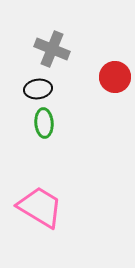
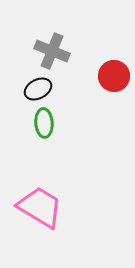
gray cross: moved 2 px down
red circle: moved 1 px left, 1 px up
black ellipse: rotated 20 degrees counterclockwise
